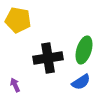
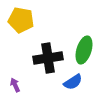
yellow pentagon: moved 3 px right
blue semicircle: moved 8 px left
